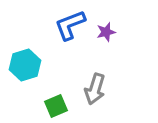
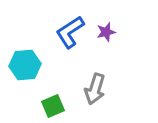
blue L-shape: moved 7 px down; rotated 12 degrees counterclockwise
cyan hexagon: rotated 12 degrees clockwise
green square: moved 3 px left
